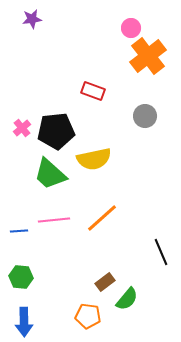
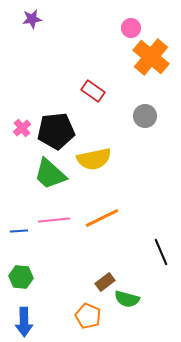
orange cross: moved 3 px right, 1 px down; rotated 12 degrees counterclockwise
red rectangle: rotated 15 degrees clockwise
orange line: rotated 16 degrees clockwise
green semicircle: rotated 65 degrees clockwise
orange pentagon: rotated 15 degrees clockwise
